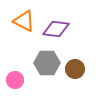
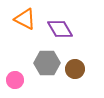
orange triangle: moved 1 px right, 2 px up
purple diamond: moved 4 px right; rotated 52 degrees clockwise
